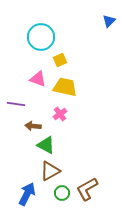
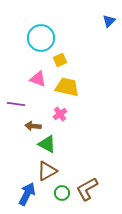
cyan circle: moved 1 px down
yellow trapezoid: moved 2 px right
green triangle: moved 1 px right, 1 px up
brown triangle: moved 3 px left
